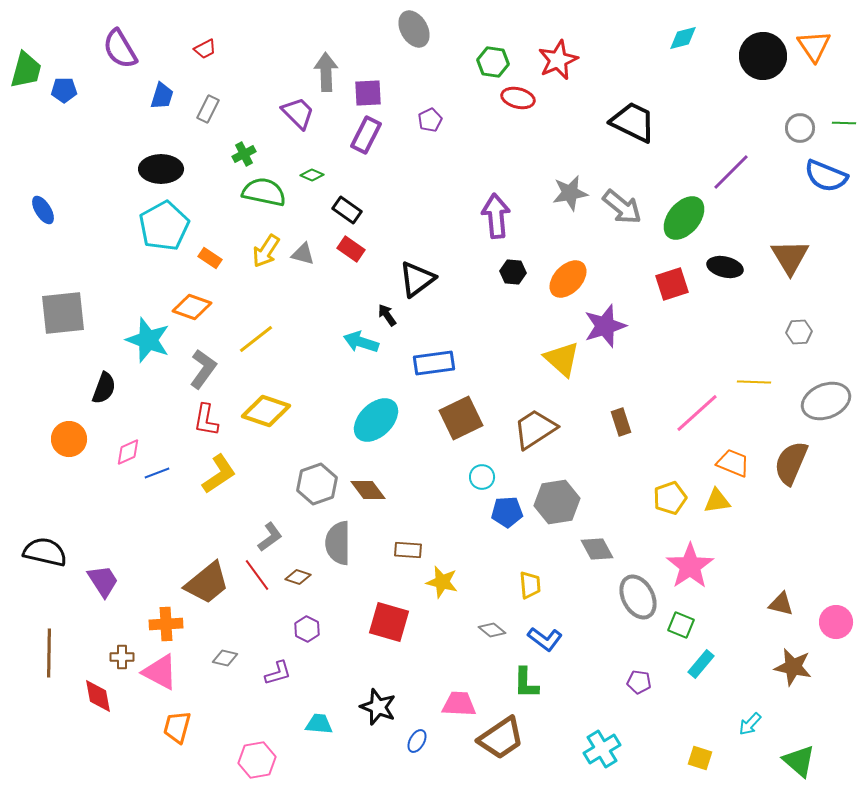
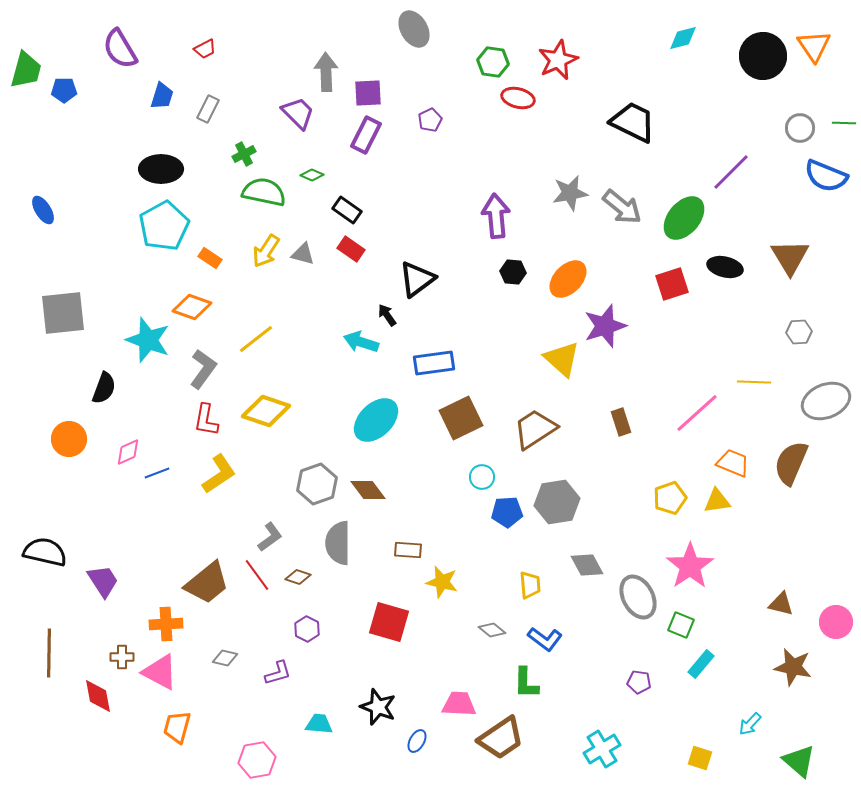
gray diamond at (597, 549): moved 10 px left, 16 px down
